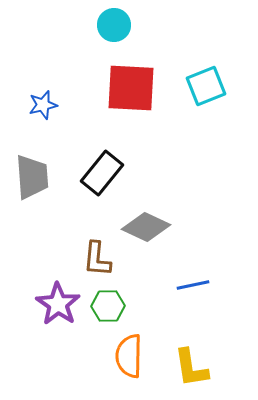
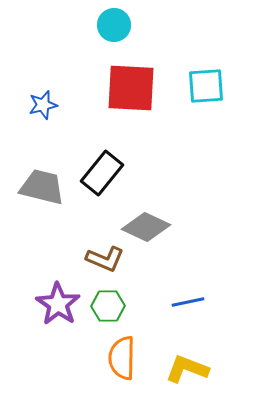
cyan square: rotated 18 degrees clockwise
gray trapezoid: moved 10 px right, 10 px down; rotated 72 degrees counterclockwise
brown L-shape: moved 8 px right; rotated 72 degrees counterclockwise
blue line: moved 5 px left, 17 px down
orange semicircle: moved 7 px left, 2 px down
yellow L-shape: moved 4 px left, 1 px down; rotated 120 degrees clockwise
